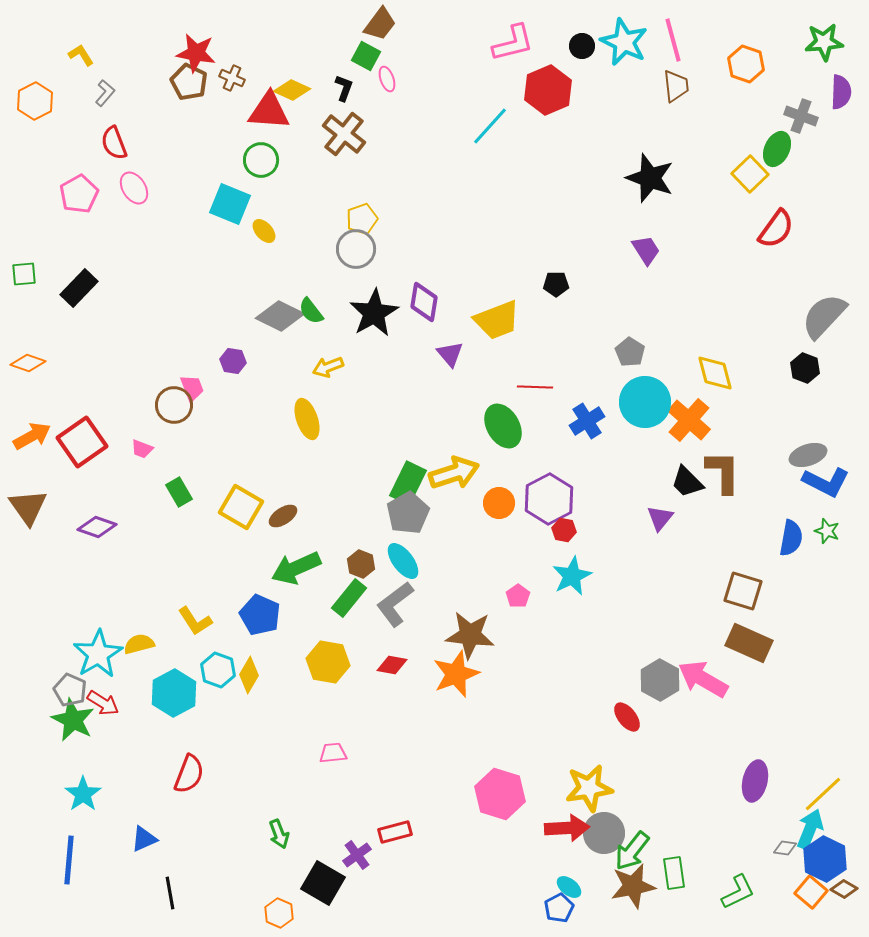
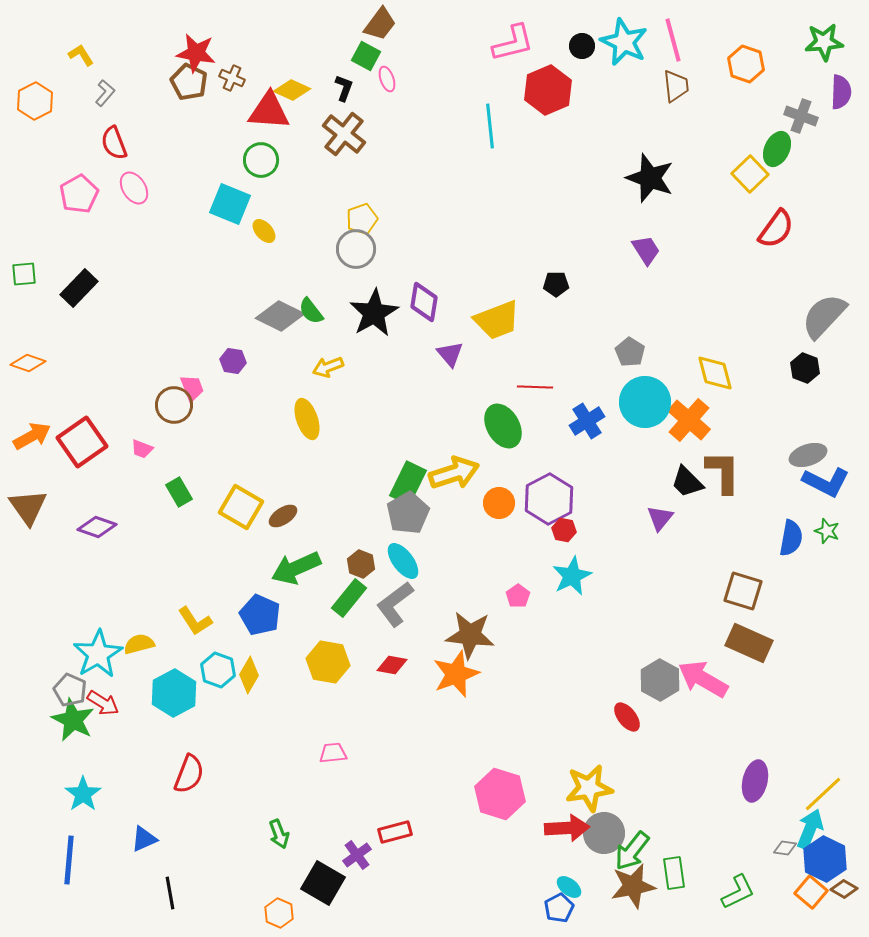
cyan line at (490, 126): rotated 48 degrees counterclockwise
